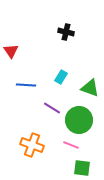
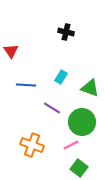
green circle: moved 3 px right, 2 px down
pink line: rotated 49 degrees counterclockwise
green square: moved 3 px left; rotated 30 degrees clockwise
